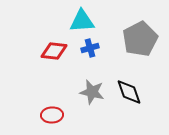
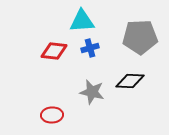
gray pentagon: moved 2 px up; rotated 24 degrees clockwise
black diamond: moved 1 px right, 11 px up; rotated 68 degrees counterclockwise
